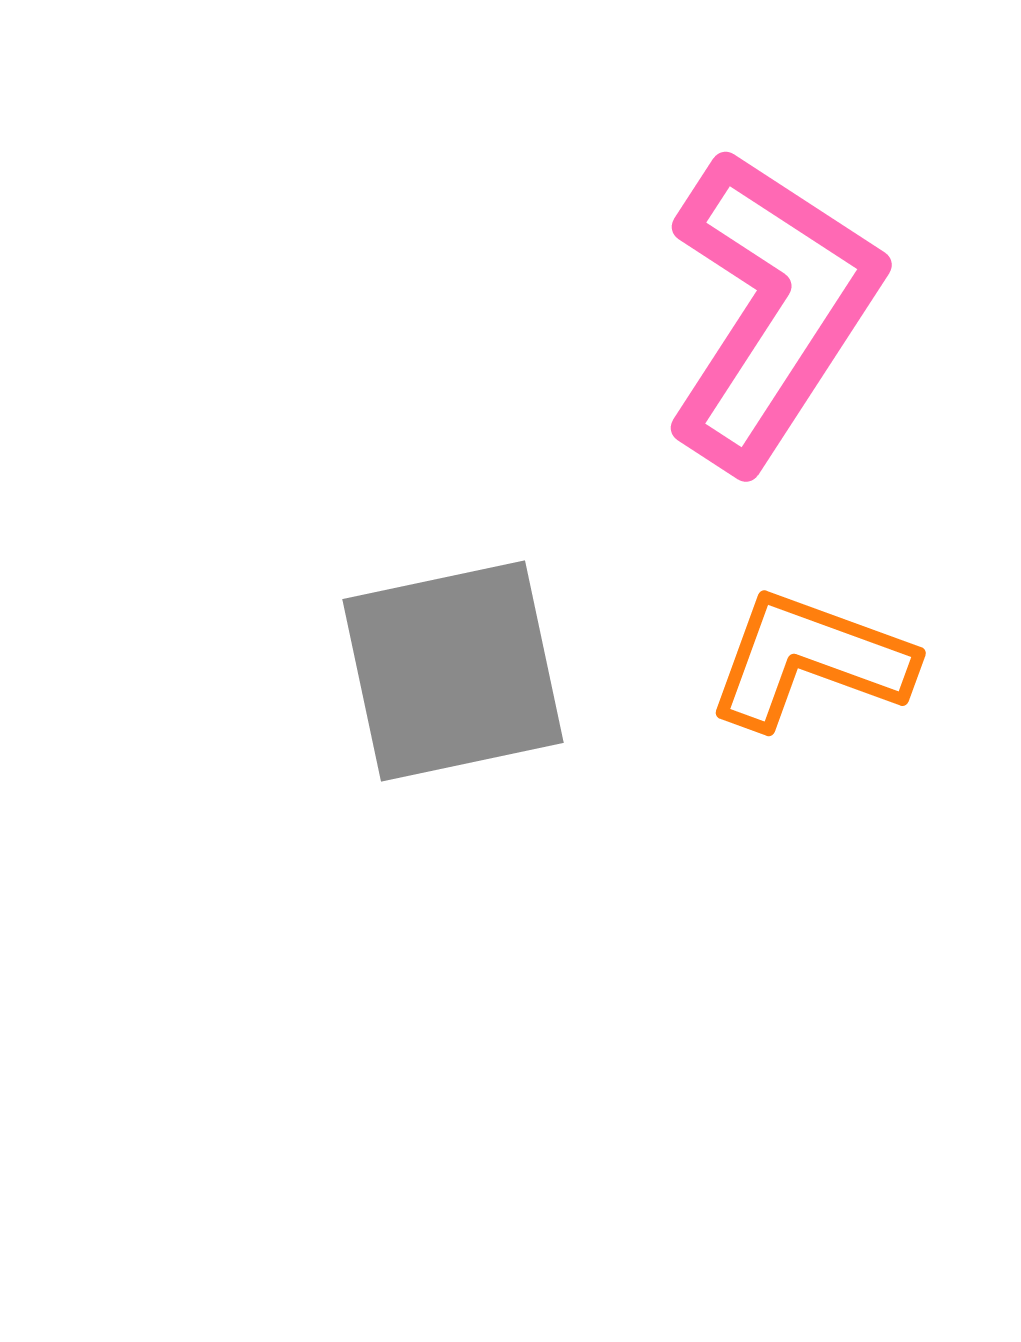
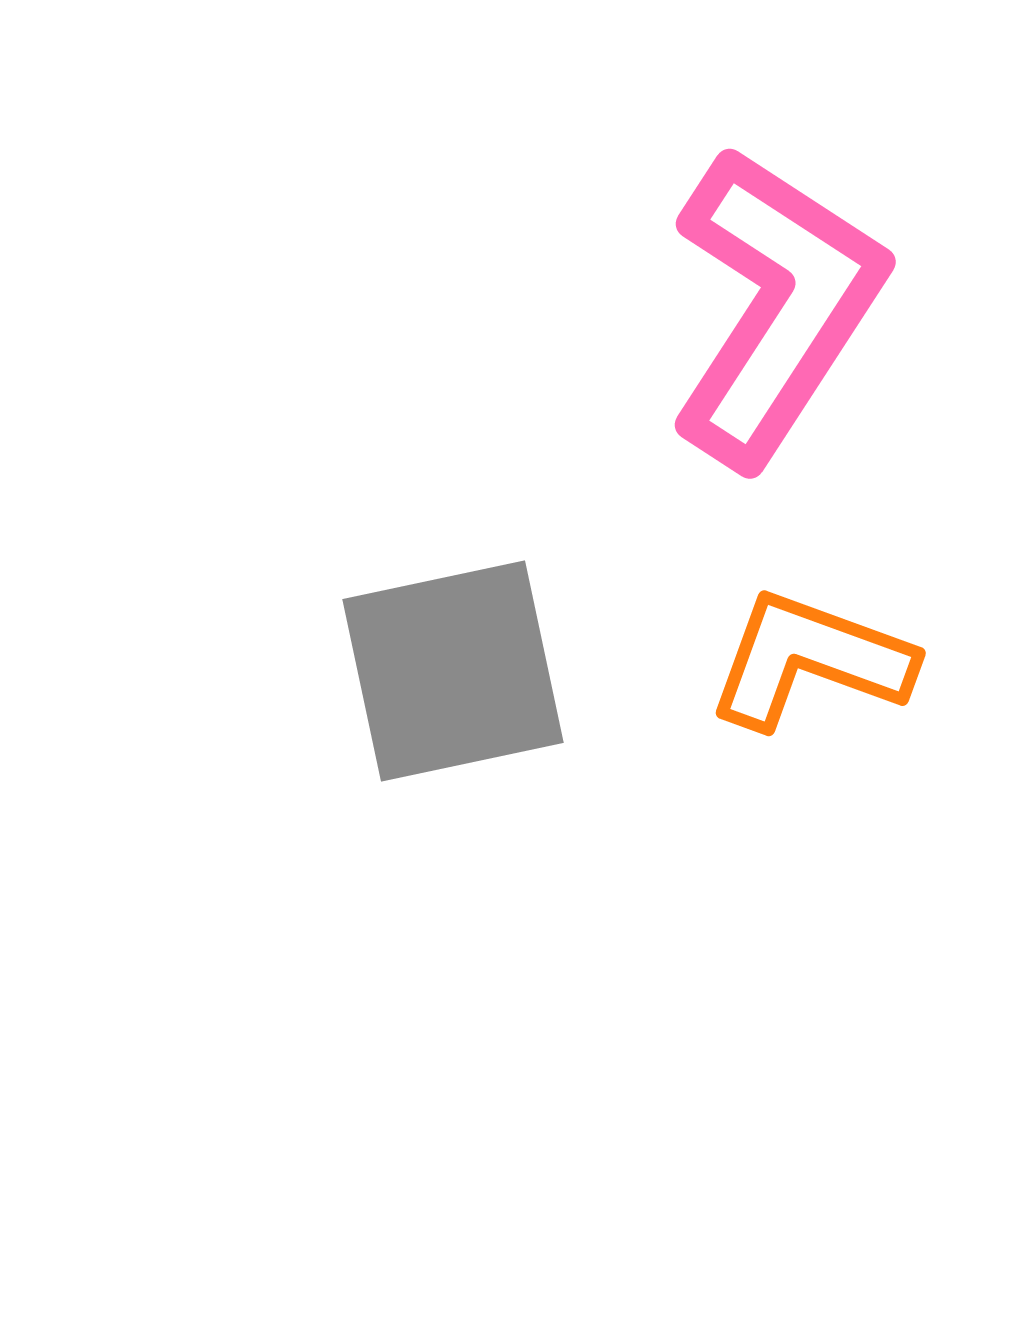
pink L-shape: moved 4 px right, 3 px up
